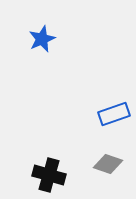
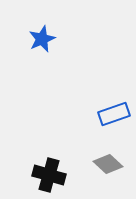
gray diamond: rotated 24 degrees clockwise
